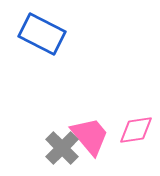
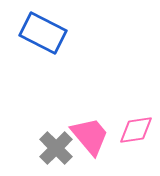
blue rectangle: moved 1 px right, 1 px up
gray cross: moved 6 px left
